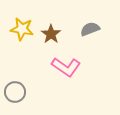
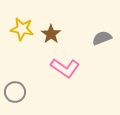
gray semicircle: moved 12 px right, 9 px down
pink L-shape: moved 1 px left, 1 px down
